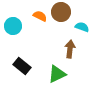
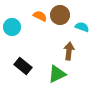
brown circle: moved 1 px left, 3 px down
cyan circle: moved 1 px left, 1 px down
brown arrow: moved 1 px left, 2 px down
black rectangle: moved 1 px right
